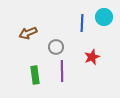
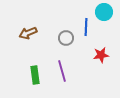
cyan circle: moved 5 px up
blue line: moved 4 px right, 4 px down
gray circle: moved 10 px right, 9 px up
red star: moved 9 px right, 2 px up; rotated 14 degrees clockwise
purple line: rotated 15 degrees counterclockwise
